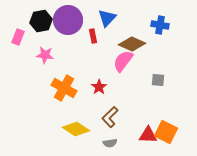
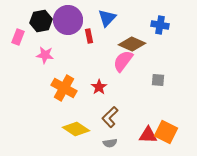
red rectangle: moved 4 px left
